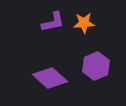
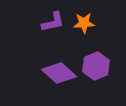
purple diamond: moved 9 px right, 5 px up
